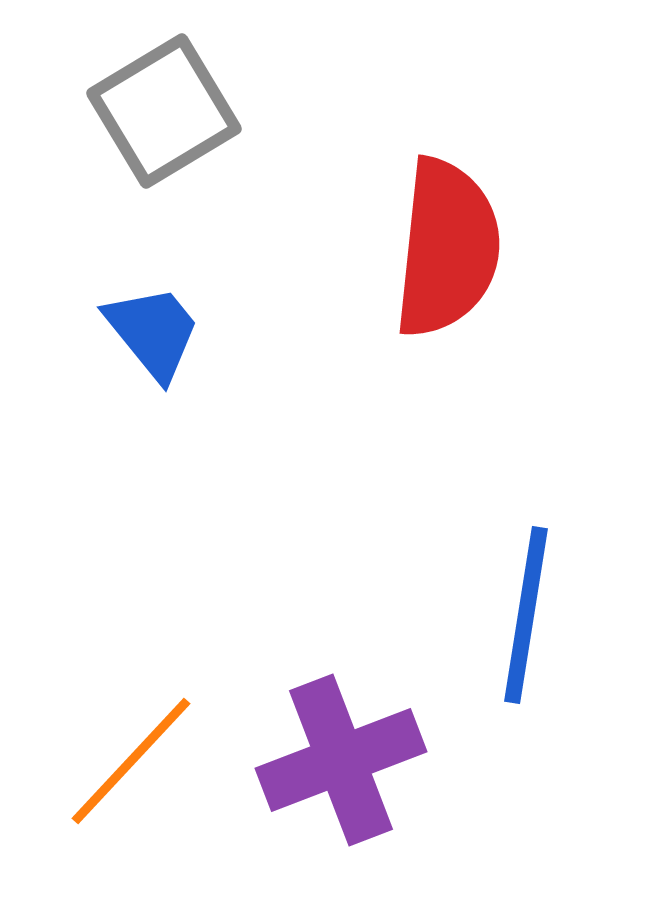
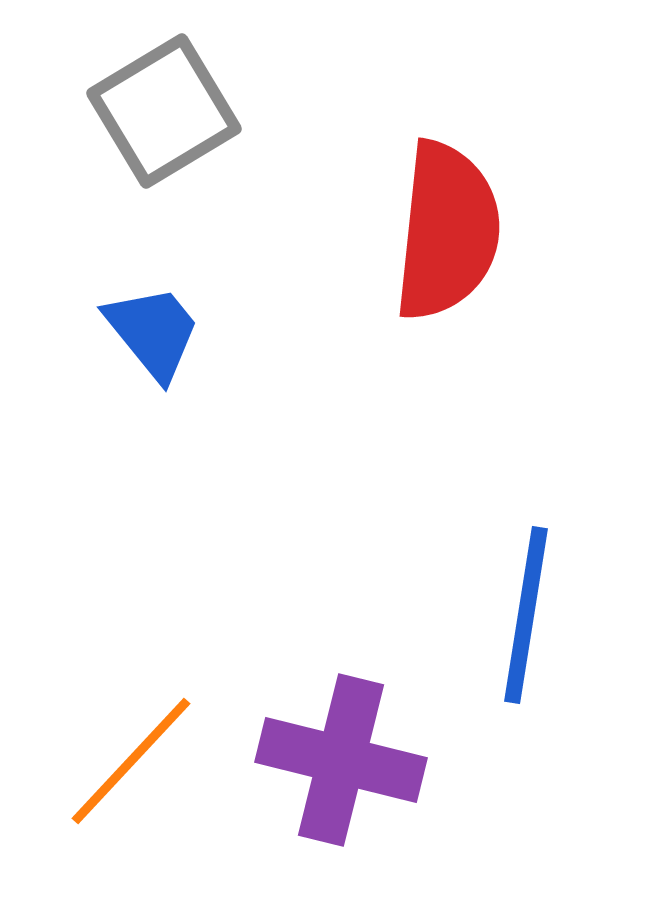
red semicircle: moved 17 px up
purple cross: rotated 35 degrees clockwise
